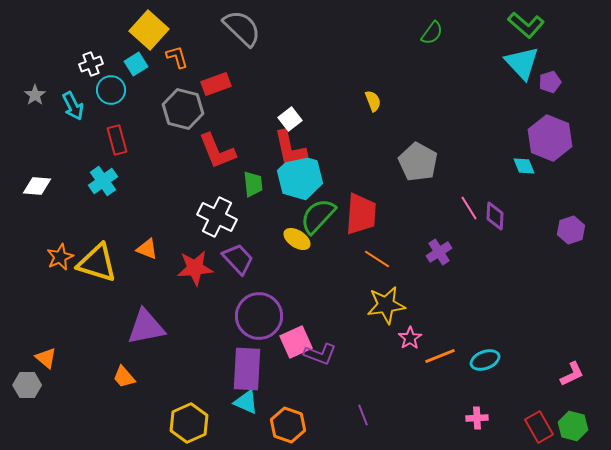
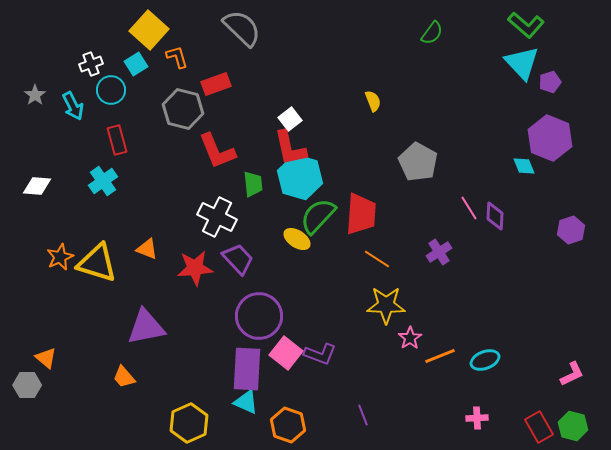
yellow star at (386, 305): rotated 9 degrees clockwise
pink square at (296, 342): moved 10 px left, 11 px down; rotated 28 degrees counterclockwise
